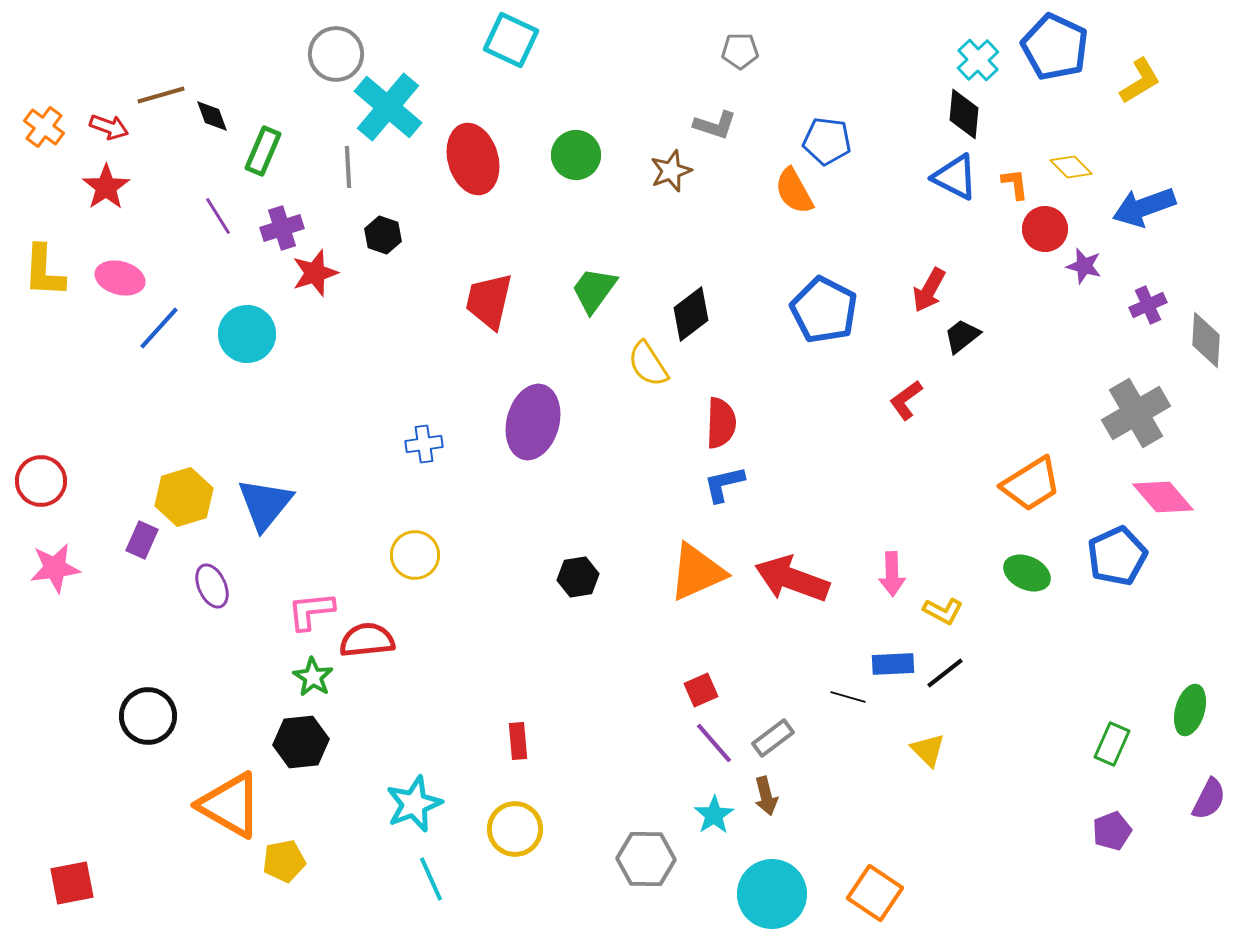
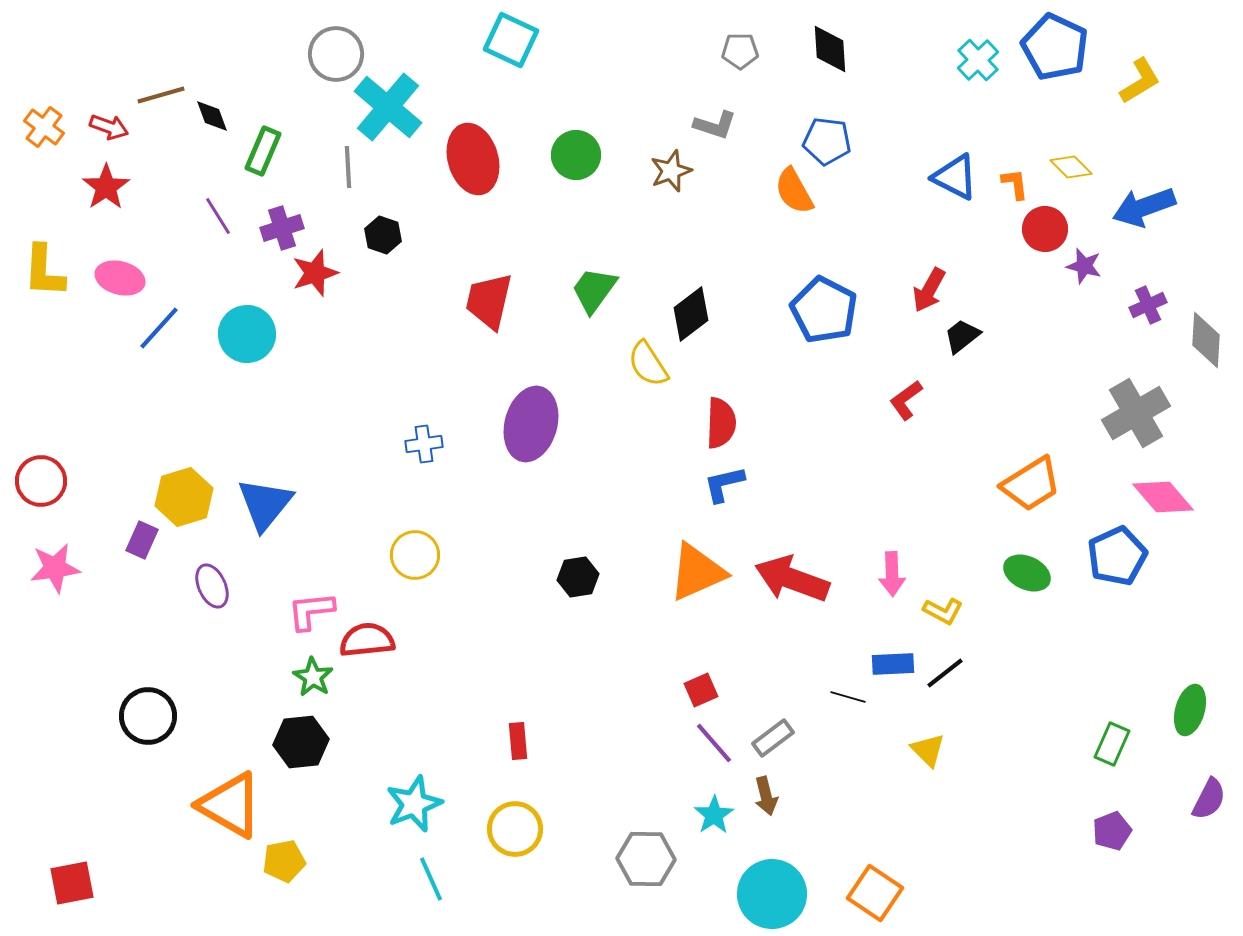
black diamond at (964, 114): moved 134 px left, 65 px up; rotated 9 degrees counterclockwise
purple ellipse at (533, 422): moved 2 px left, 2 px down
